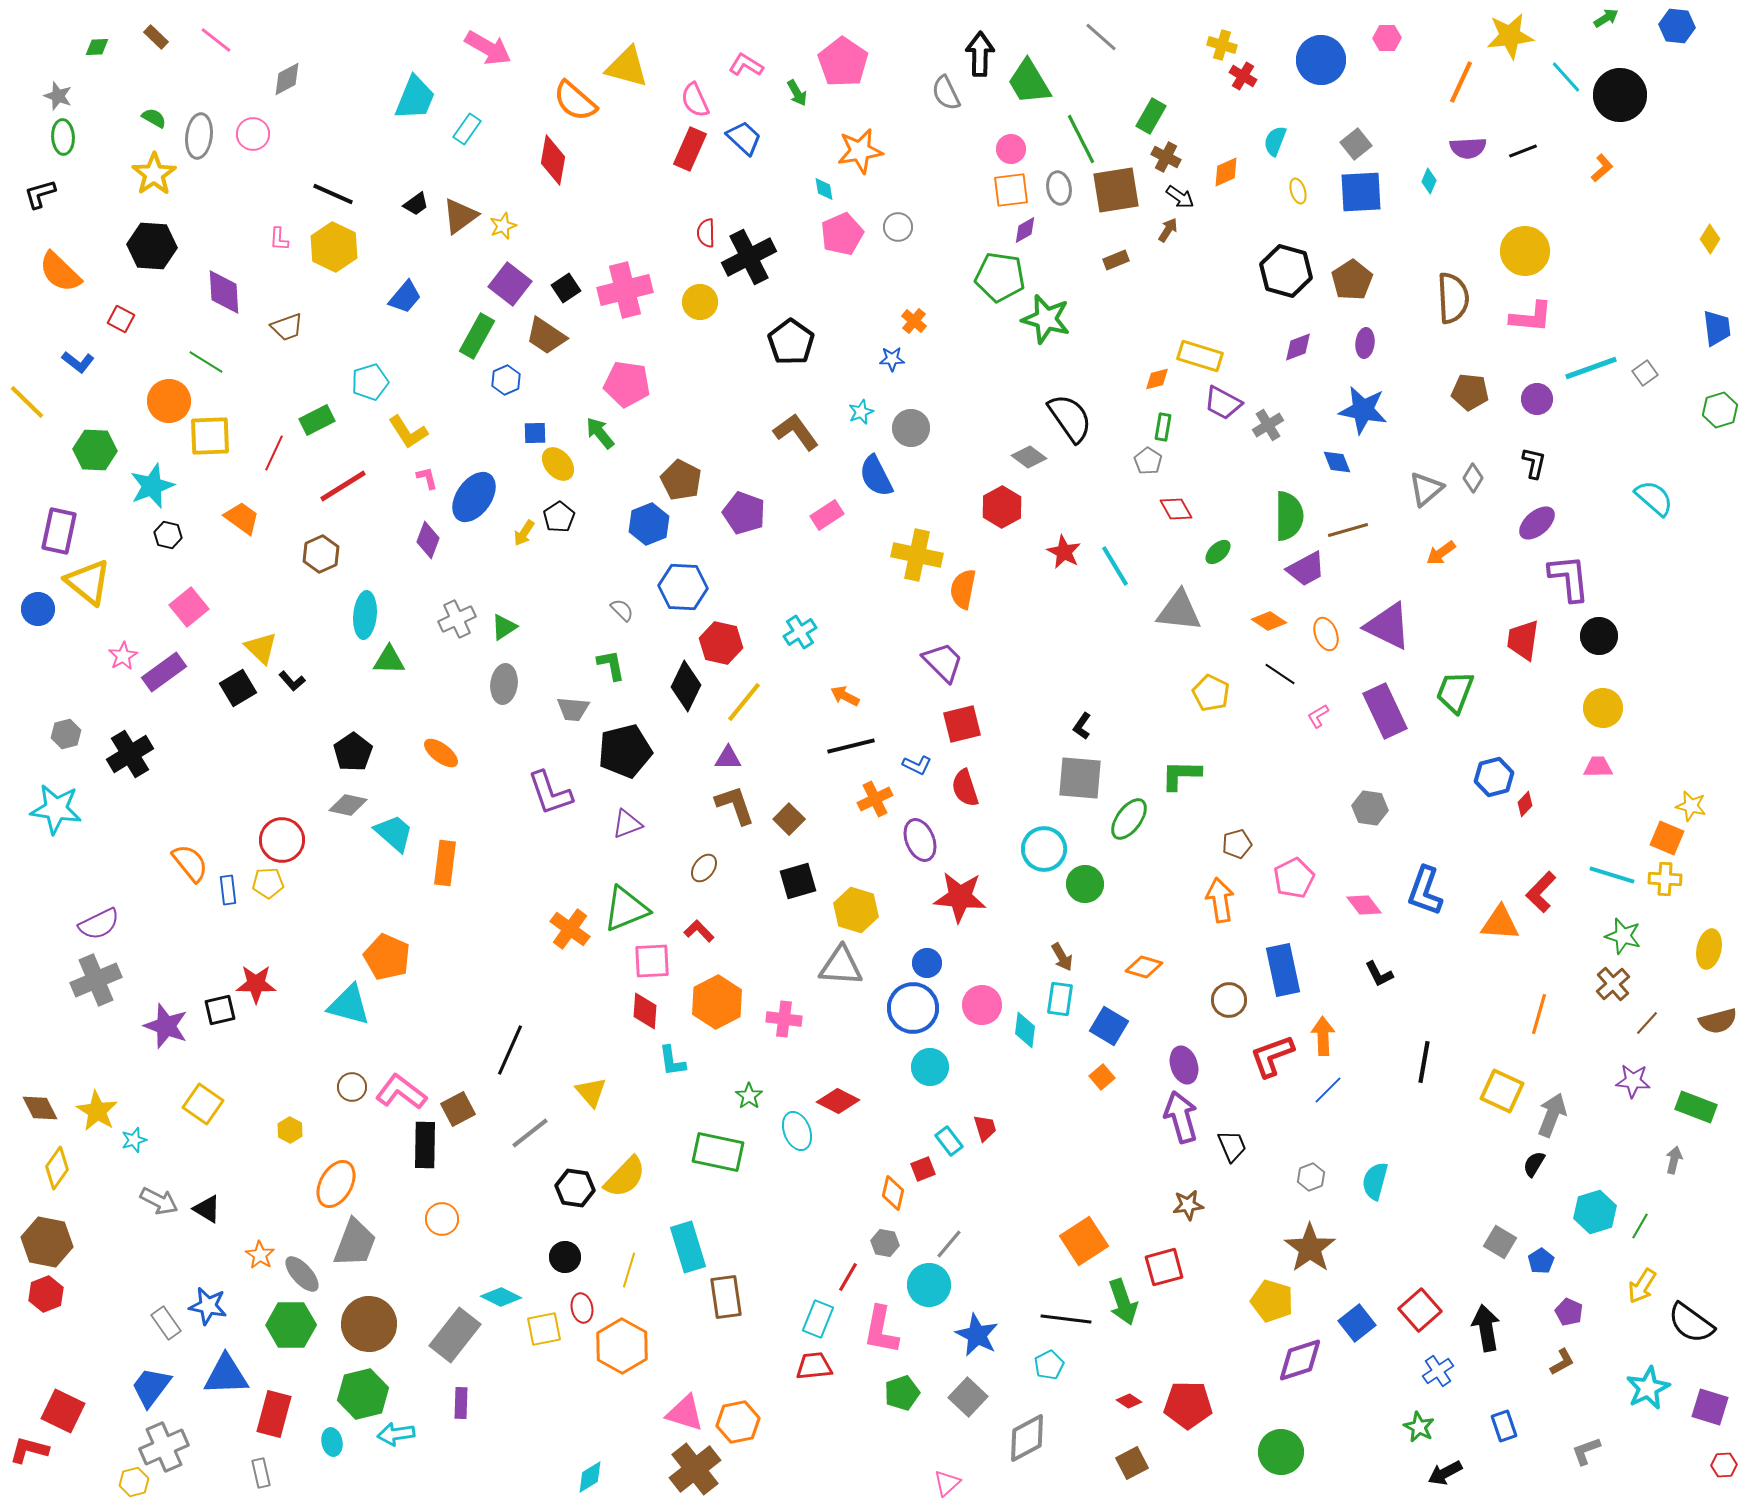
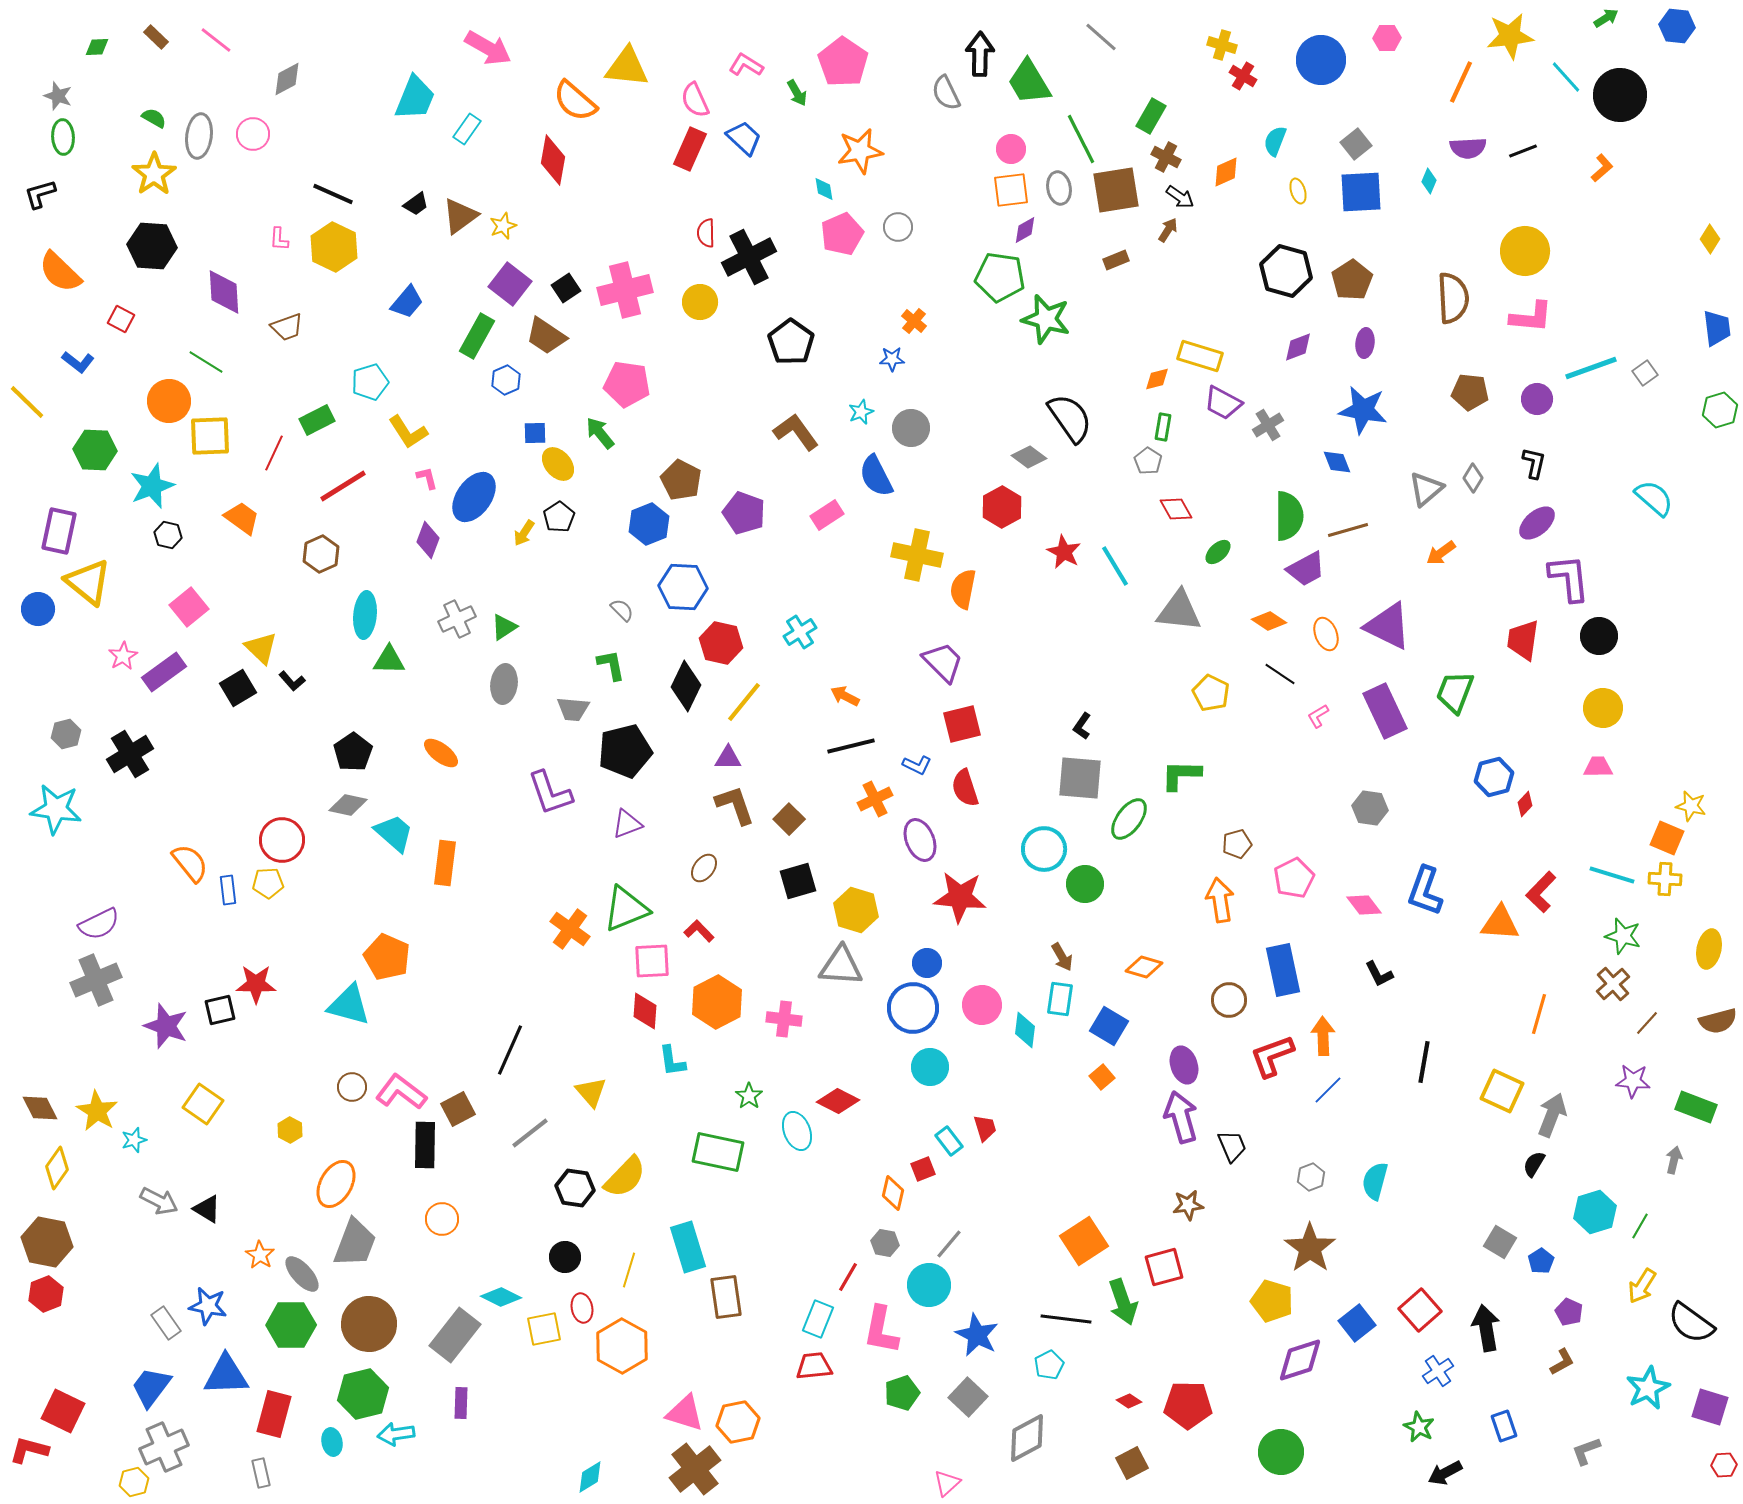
yellow triangle at (627, 67): rotated 9 degrees counterclockwise
blue trapezoid at (405, 297): moved 2 px right, 5 px down
